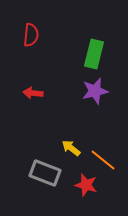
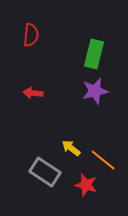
gray rectangle: moved 1 px up; rotated 12 degrees clockwise
